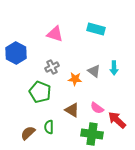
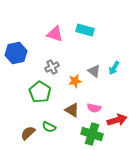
cyan rectangle: moved 11 px left, 1 px down
blue hexagon: rotated 20 degrees clockwise
cyan arrow: rotated 32 degrees clockwise
orange star: moved 2 px down; rotated 16 degrees counterclockwise
green pentagon: rotated 10 degrees clockwise
pink semicircle: moved 3 px left; rotated 24 degrees counterclockwise
red arrow: rotated 120 degrees clockwise
green semicircle: rotated 64 degrees counterclockwise
green cross: rotated 10 degrees clockwise
